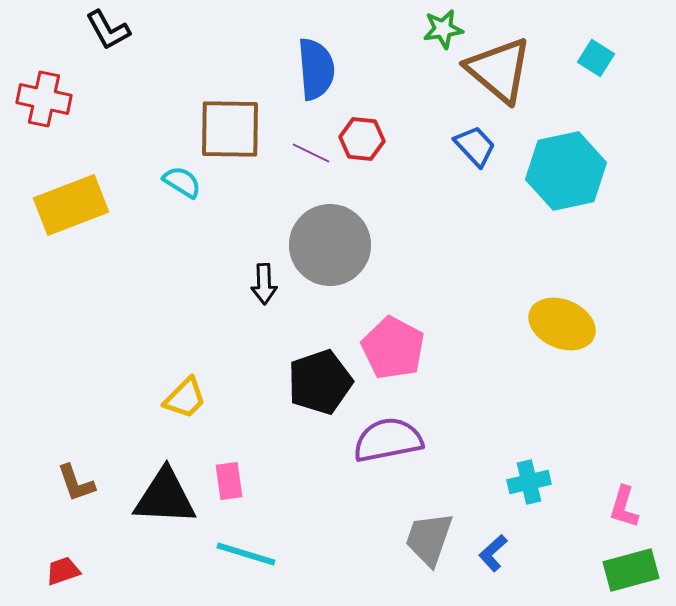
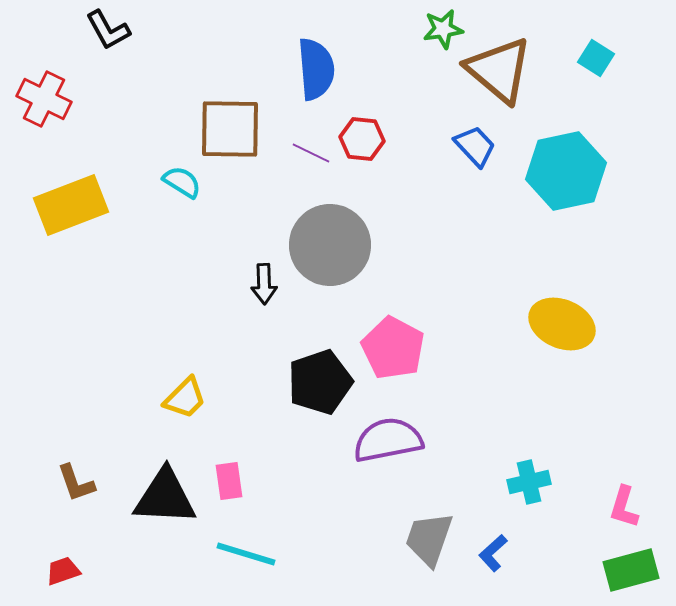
red cross: rotated 14 degrees clockwise
